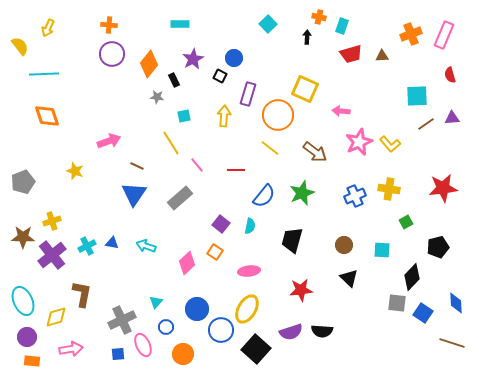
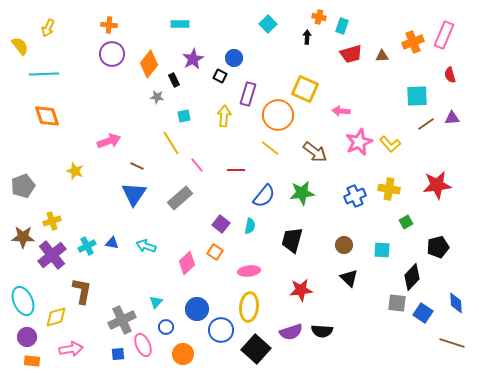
orange cross at (411, 34): moved 2 px right, 8 px down
gray pentagon at (23, 182): moved 4 px down
red star at (443, 188): moved 6 px left, 3 px up
green star at (302, 193): rotated 15 degrees clockwise
brown L-shape at (82, 294): moved 3 px up
yellow ellipse at (247, 309): moved 2 px right, 2 px up; rotated 24 degrees counterclockwise
